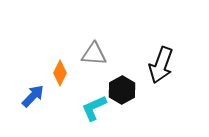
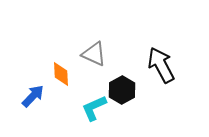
gray triangle: rotated 20 degrees clockwise
black arrow: rotated 132 degrees clockwise
orange diamond: moved 1 px right, 1 px down; rotated 30 degrees counterclockwise
